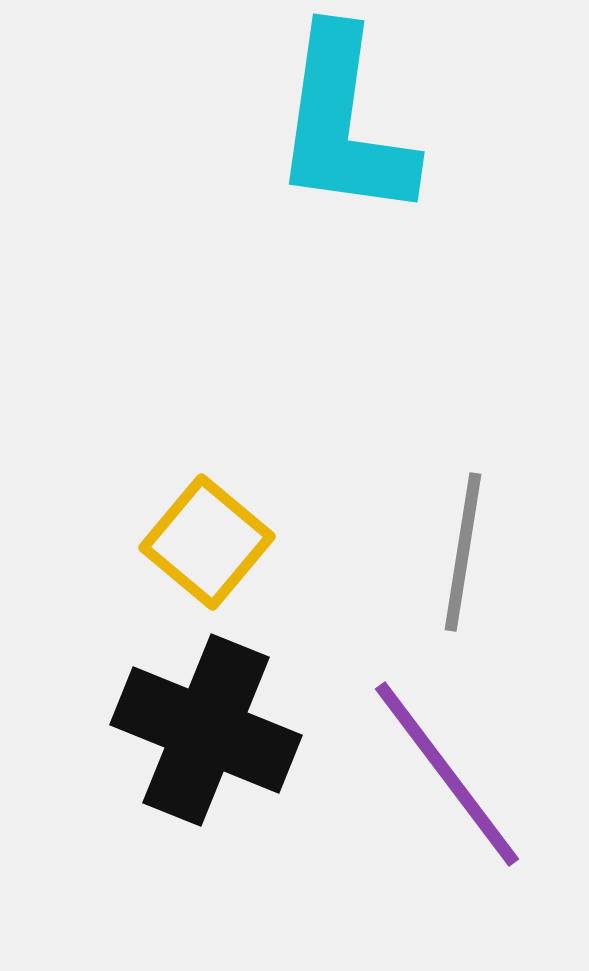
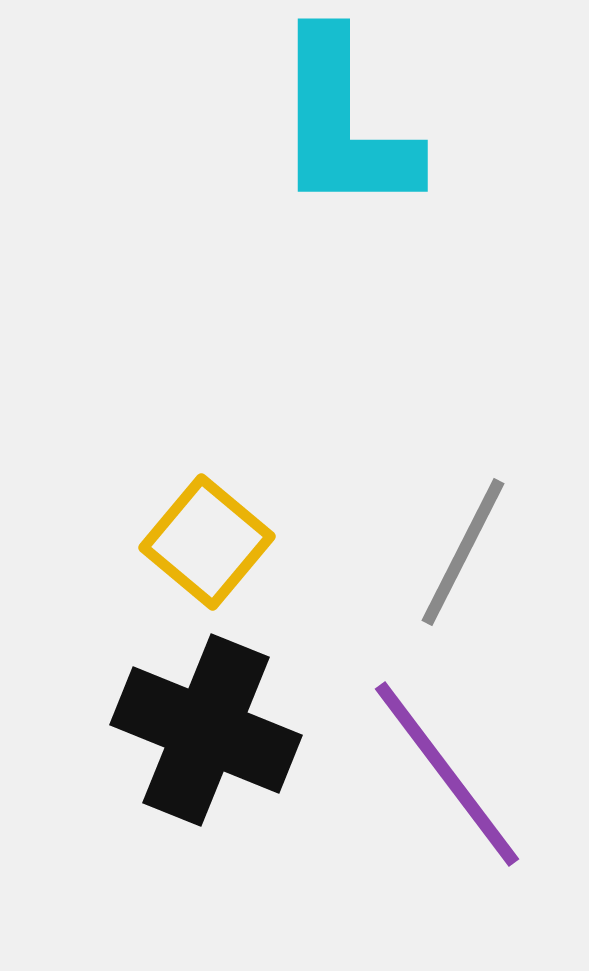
cyan L-shape: rotated 8 degrees counterclockwise
gray line: rotated 18 degrees clockwise
